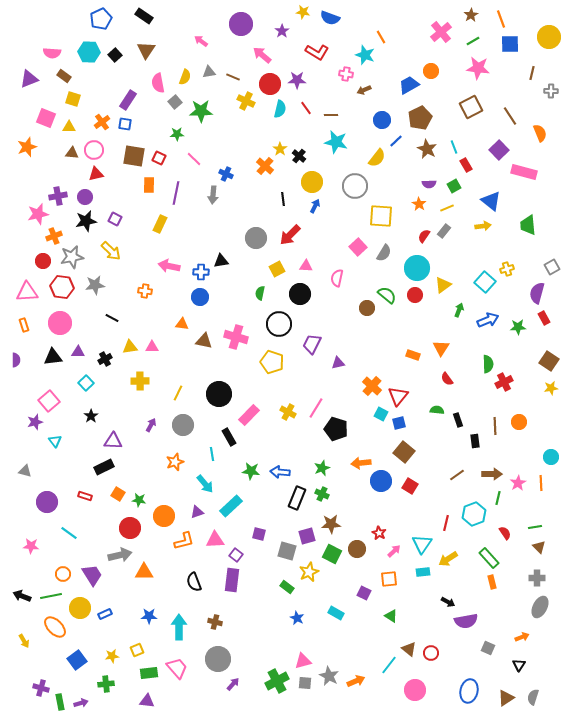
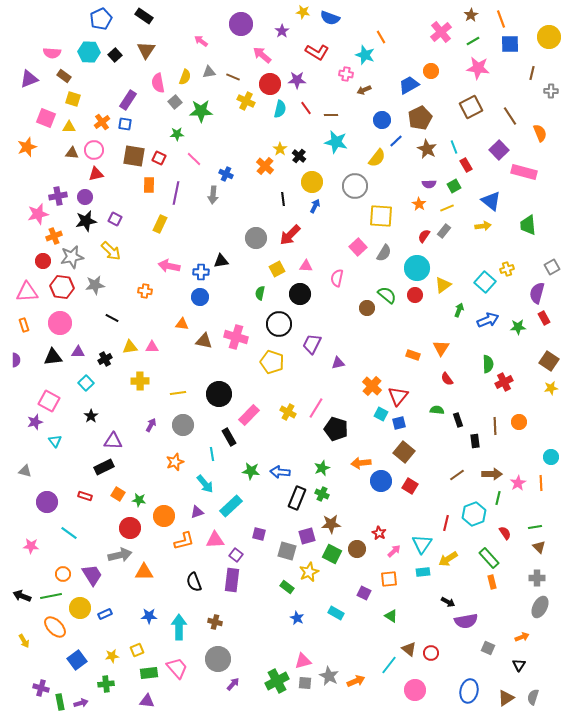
yellow line at (178, 393): rotated 56 degrees clockwise
pink square at (49, 401): rotated 20 degrees counterclockwise
